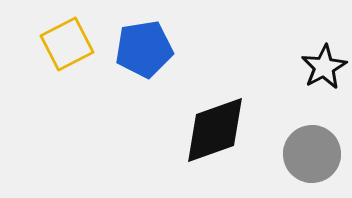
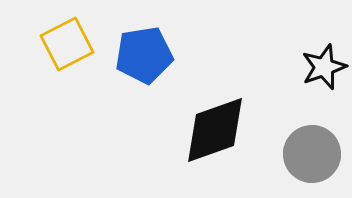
blue pentagon: moved 6 px down
black star: rotated 9 degrees clockwise
